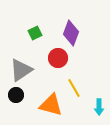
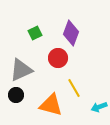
gray triangle: rotated 10 degrees clockwise
cyan arrow: rotated 70 degrees clockwise
